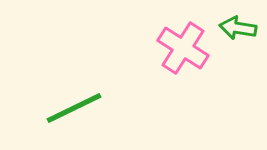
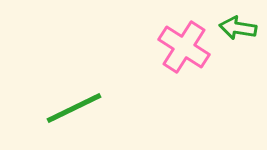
pink cross: moved 1 px right, 1 px up
